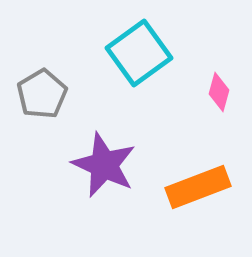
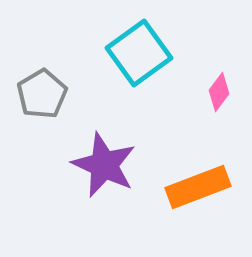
pink diamond: rotated 21 degrees clockwise
